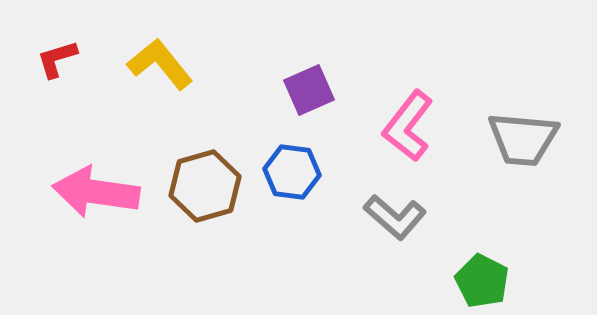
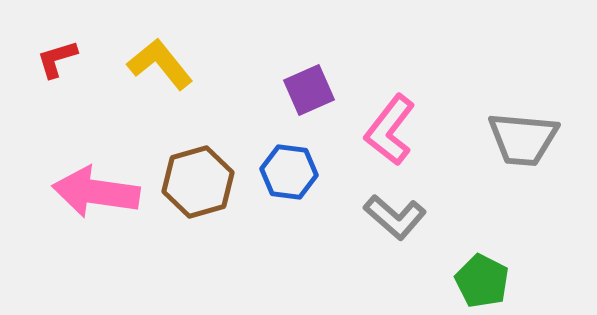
pink L-shape: moved 18 px left, 4 px down
blue hexagon: moved 3 px left
brown hexagon: moved 7 px left, 4 px up
